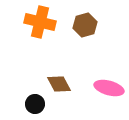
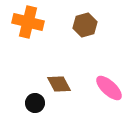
orange cross: moved 12 px left
pink ellipse: rotated 28 degrees clockwise
black circle: moved 1 px up
